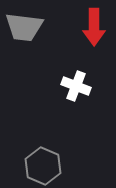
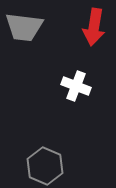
red arrow: rotated 9 degrees clockwise
gray hexagon: moved 2 px right
